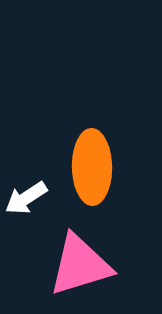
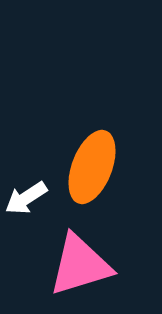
orange ellipse: rotated 22 degrees clockwise
